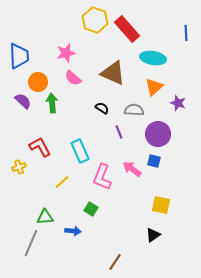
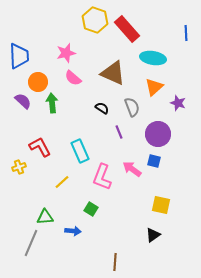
gray semicircle: moved 2 px left, 3 px up; rotated 66 degrees clockwise
brown line: rotated 30 degrees counterclockwise
